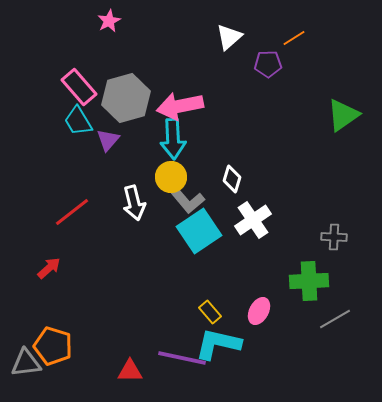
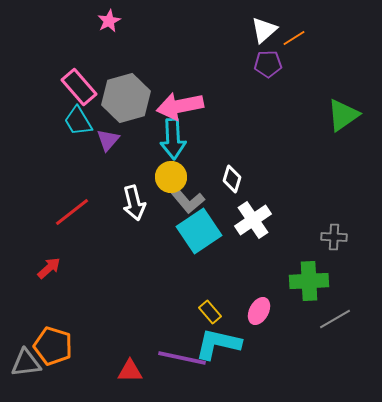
white triangle: moved 35 px right, 7 px up
